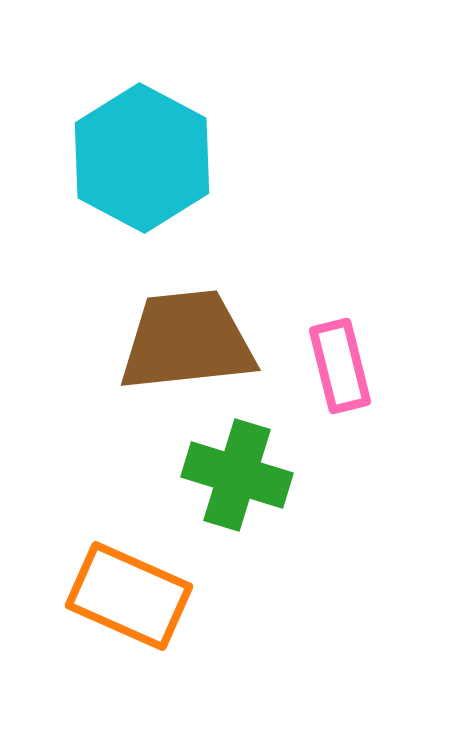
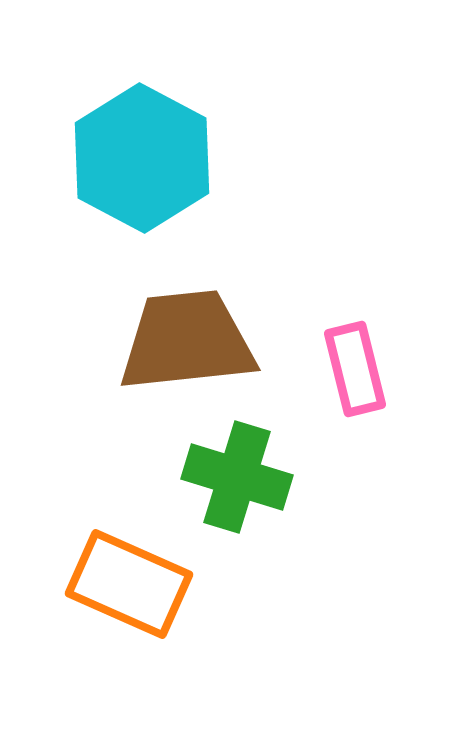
pink rectangle: moved 15 px right, 3 px down
green cross: moved 2 px down
orange rectangle: moved 12 px up
